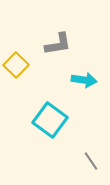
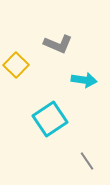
gray L-shape: rotated 32 degrees clockwise
cyan square: moved 1 px up; rotated 20 degrees clockwise
gray line: moved 4 px left
